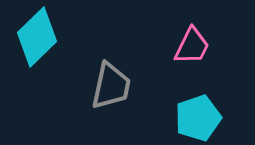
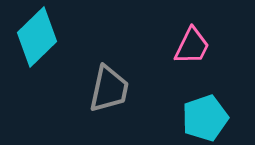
gray trapezoid: moved 2 px left, 3 px down
cyan pentagon: moved 7 px right
